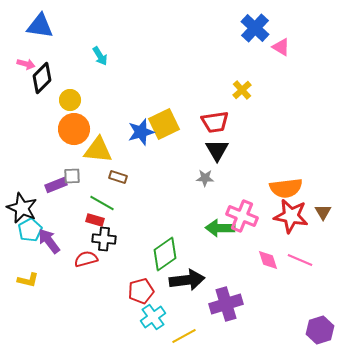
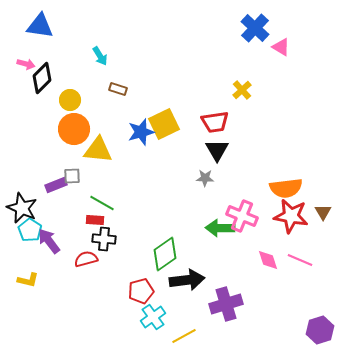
brown rectangle: moved 88 px up
red rectangle: rotated 12 degrees counterclockwise
cyan pentagon: rotated 10 degrees counterclockwise
